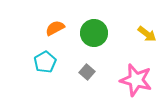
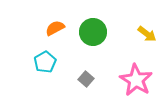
green circle: moved 1 px left, 1 px up
gray square: moved 1 px left, 7 px down
pink star: rotated 16 degrees clockwise
